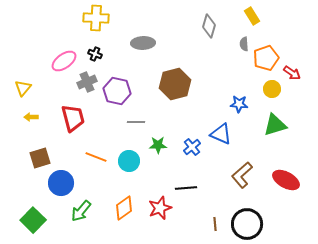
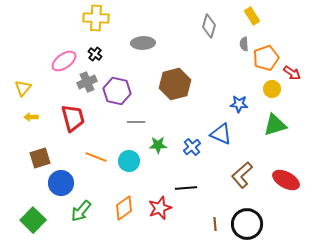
black cross: rotated 16 degrees clockwise
